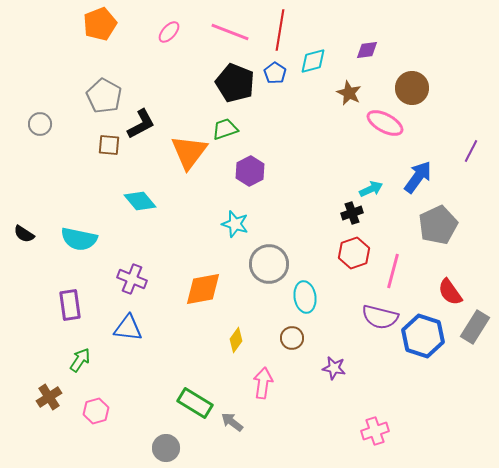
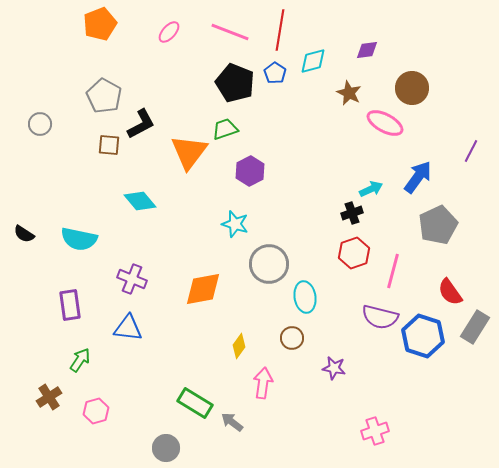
yellow diamond at (236, 340): moved 3 px right, 6 px down
